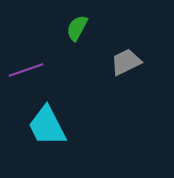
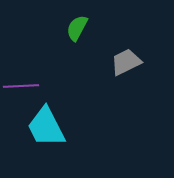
purple line: moved 5 px left, 16 px down; rotated 16 degrees clockwise
cyan trapezoid: moved 1 px left, 1 px down
